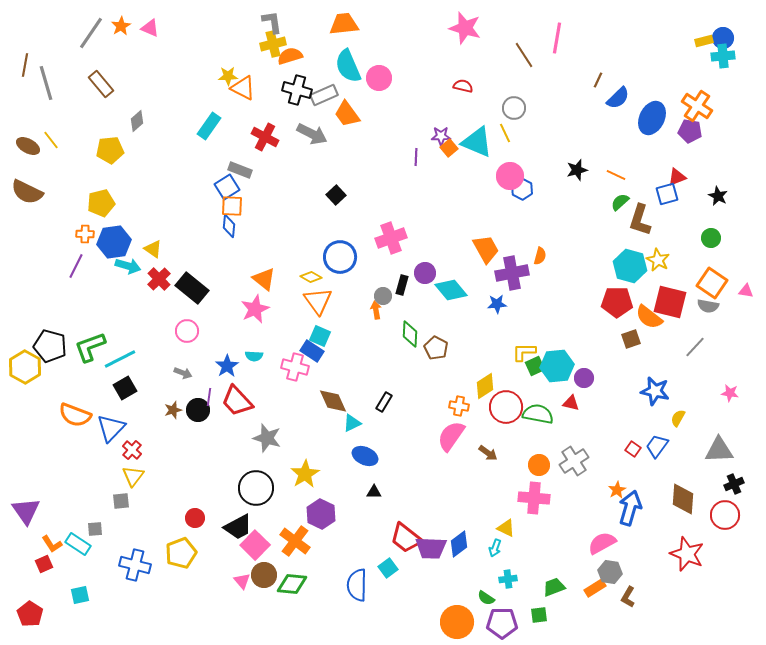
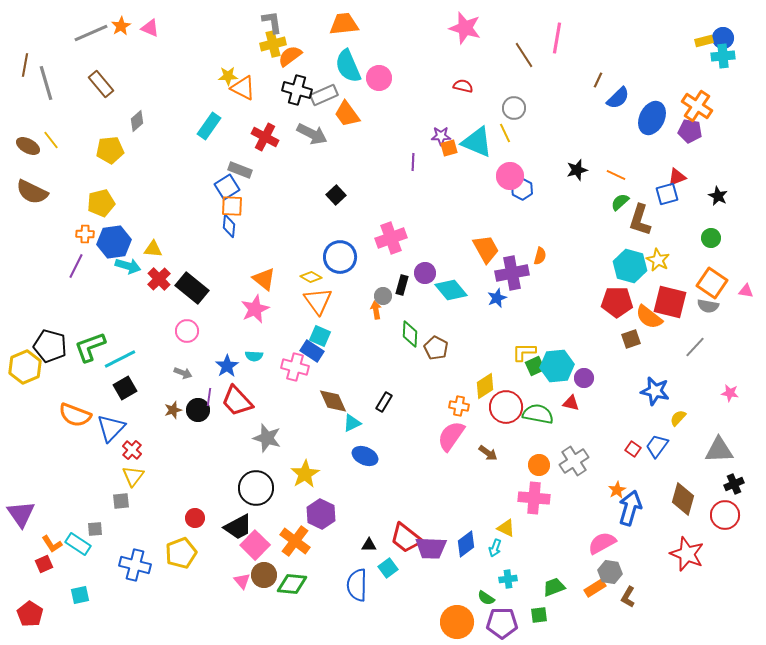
gray line at (91, 33): rotated 32 degrees clockwise
orange semicircle at (290, 56): rotated 20 degrees counterclockwise
orange square at (449, 148): rotated 24 degrees clockwise
purple line at (416, 157): moved 3 px left, 5 px down
brown semicircle at (27, 192): moved 5 px right
yellow triangle at (153, 249): rotated 30 degrees counterclockwise
blue star at (497, 304): moved 6 px up; rotated 18 degrees counterclockwise
yellow hexagon at (25, 367): rotated 8 degrees clockwise
yellow semicircle at (678, 418): rotated 12 degrees clockwise
black triangle at (374, 492): moved 5 px left, 53 px down
brown diamond at (683, 499): rotated 12 degrees clockwise
purple triangle at (26, 511): moved 5 px left, 3 px down
blue diamond at (459, 544): moved 7 px right
